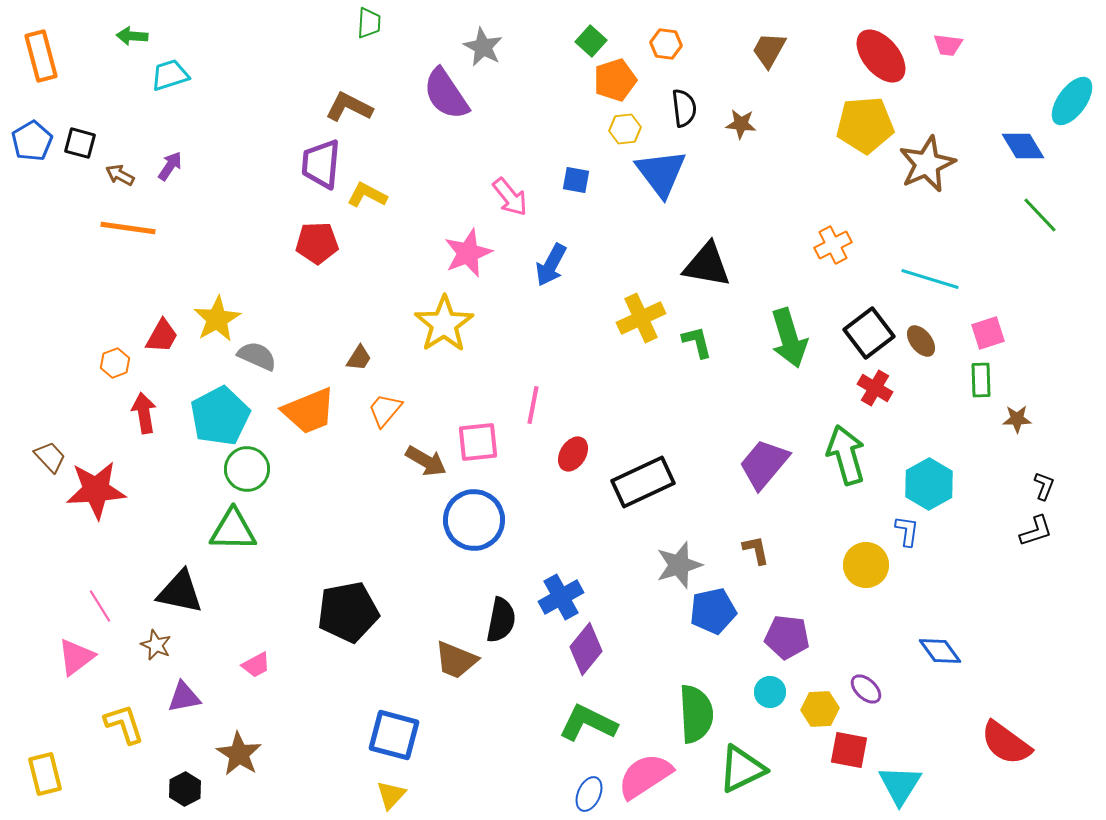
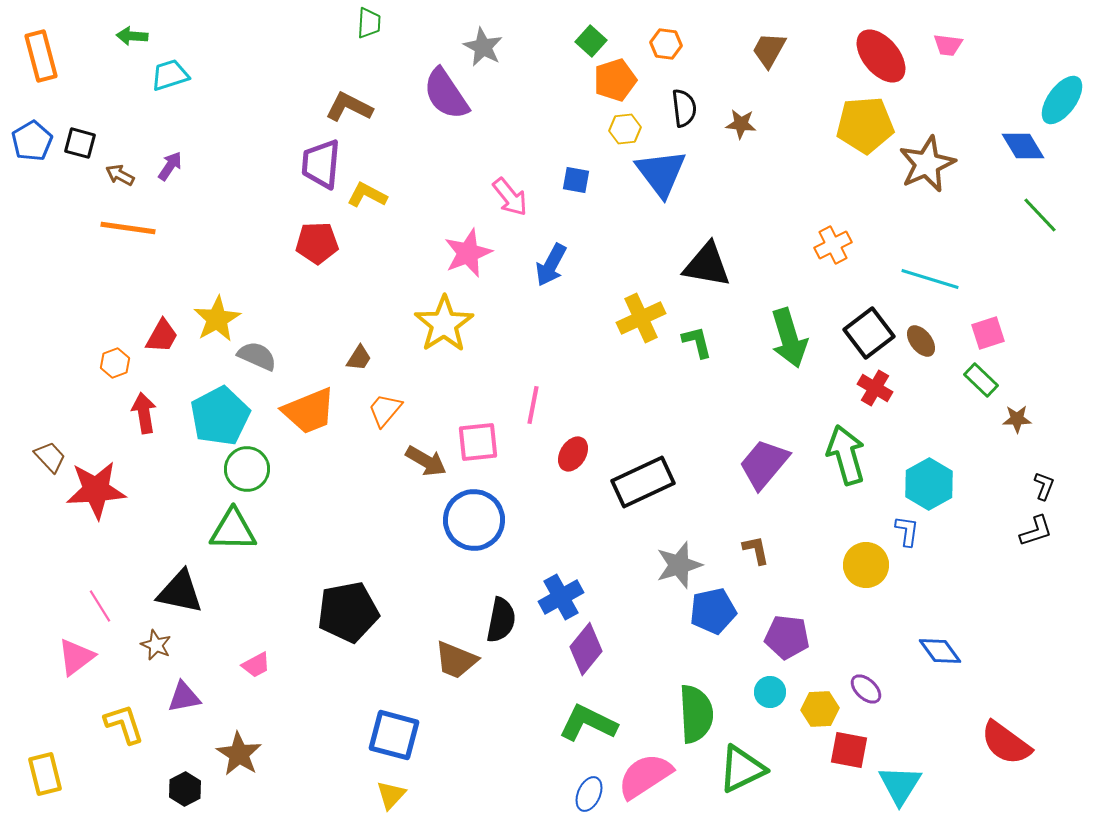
cyan ellipse at (1072, 101): moved 10 px left, 1 px up
green rectangle at (981, 380): rotated 44 degrees counterclockwise
